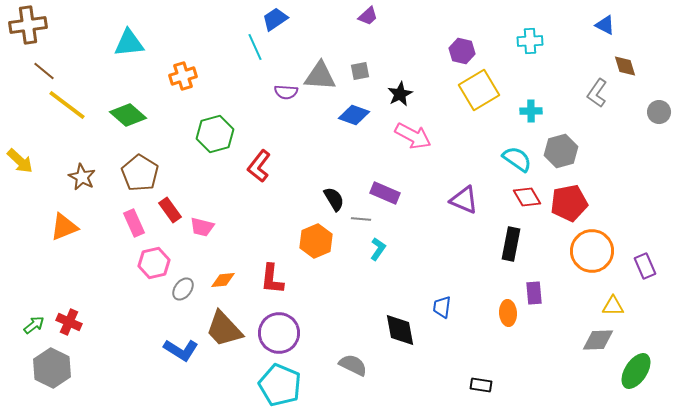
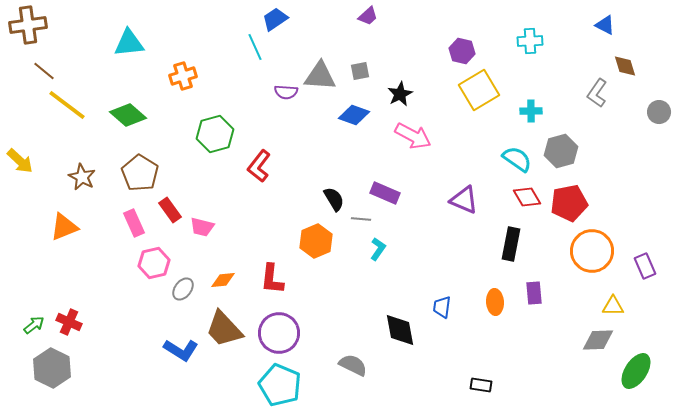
orange ellipse at (508, 313): moved 13 px left, 11 px up
